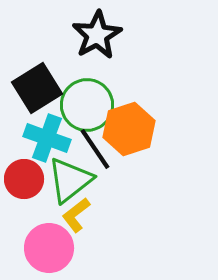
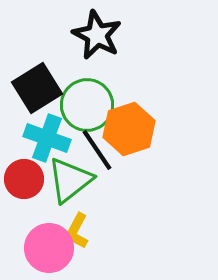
black star: rotated 15 degrees counterclockwise
black line: moved 2 px right, 1 px down
yellow L-shape: moved 1 px right, 16 px down; rotated 24 degrees counterclockwise
